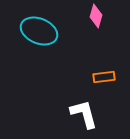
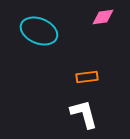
pink diamond: moved 7 px right, 1 px down; rotated 65 degrees clockwise
orange rectangle: moved 17 px left
